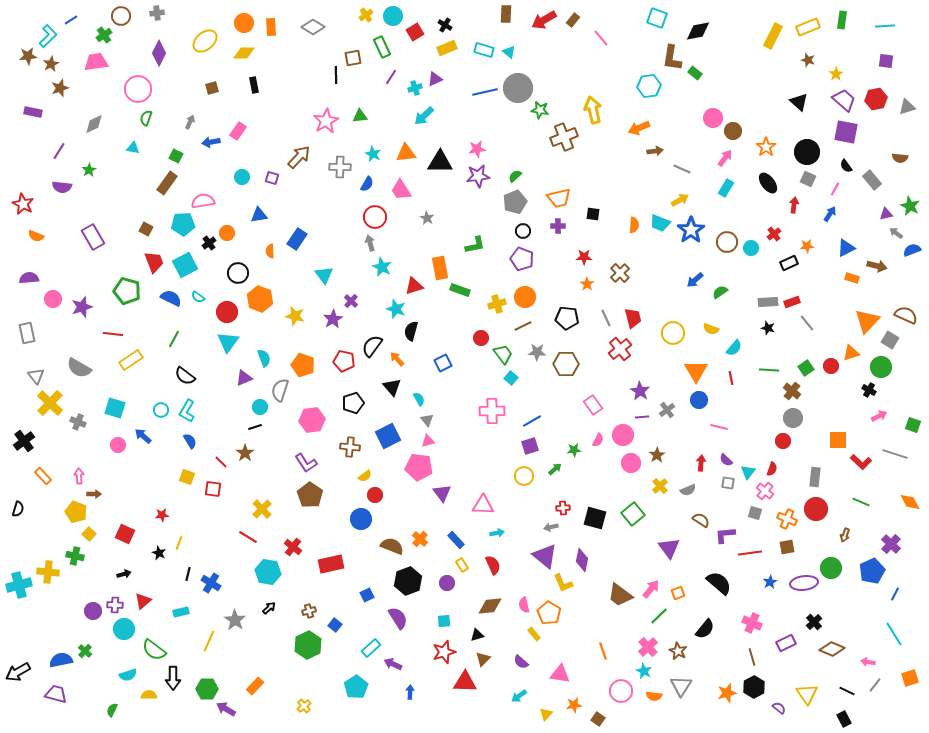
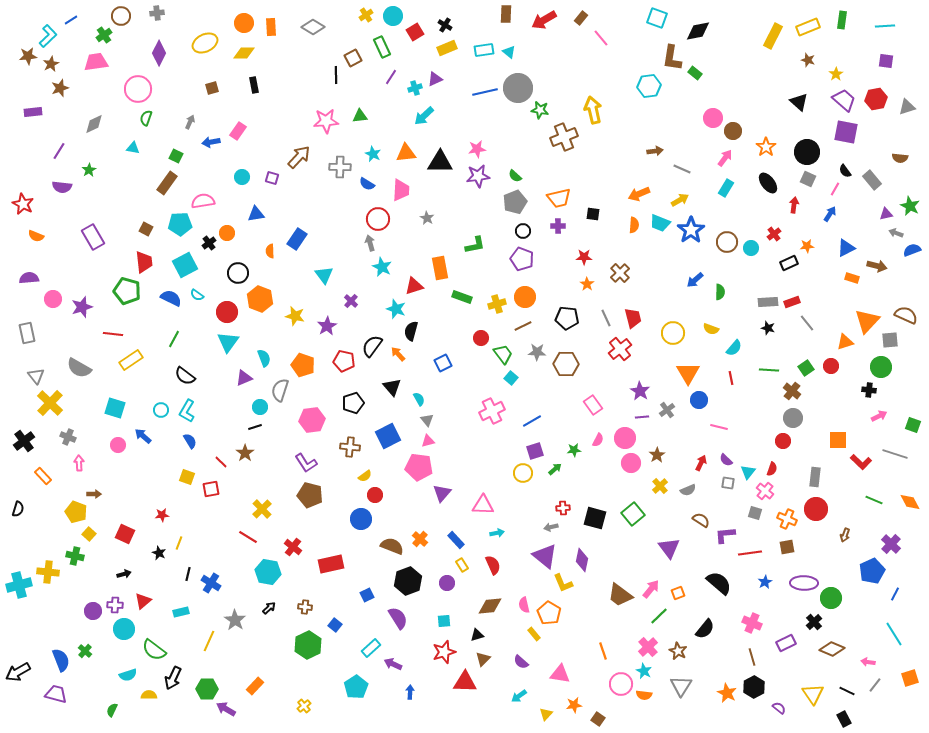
brown rectangle at (573, 20): moved 8 px right, 2 px up
yellow ellipse at (205, 41): moved 2 px down; rotated 15 degrees clockwise
cyan rectangle at (484, 50): rotated 24 degrees counterclockwise
brown square at (353, 58): rotated 18 degrees counterclockwise
purple rectangle at (33, 112): rotated 18 degrees counterclockwise
pink star at (326, 121): rotated 25 degrees clockwise
orange arrow at (639, 128): moved 66 px down
black semicircle at (846, 166): moved 1 px left, 5 px down
green semicircle at (515, 176): rotated 96 degrees counterclockwise
blue semicircle at (367, 184): rotated 91 degrees clockwise
pink trapezoid at (401, 190): rotated 145 degrees counterclockwise
blue triangle at (259, 215): moved 3 px left, 1 px up
red circle at (375, 217): moved 3 px right, 2 px down
cyan pentagon at (183, 224): moved 3 px left
gray arrow at (896, 233): rotated 16 degrees counterclockwise
red trapezoid at (154, 262): moved 10 px left; rotated 15 degrees clockwise
green rectangle at (460, 290): moved 2 px right, 7 px down
green semicircle at (720, 292): rotated 126 degrees clockwise
cyan semicircle at (198, 297): moved 1 px left, 2 px up
purple star at (333, 319): moved 6 px left, 7 px down
gray square at (890, 340): rotated 36 degrees counterclockwise
orange triangle at (851, 353): moved 6 px left, 11 px up
orange arrow at (397, 359): moved 1 px right, 5 px up
orange triangle at (696, 371): moved 8 px left, 2 px down
black cross at (869, 390): rotated 24 degrees counterclockwise
pink cross at (492, 411): rotated 25 degrees counterclockwise
gray cross at (78, 422): moved 10 px left, 15 px down
pink circle at (623, 435): moved 2 px right, 3 px down
purple square at (530, 446): moved 5 px right, 5 px down
red arrow at (701, 463): rotated 21 degrees clockwise
pink arrow at (79, 476): moved 13 px up
yellow circle at (524, 476): moved 1 px left, 3 px up
red square at (213, 489): moved 2 px left; rotated 18 degrees counterclockwise
purple triangle at (442, 493): rotated 18 degrees clockwise
brown pentagon at (310, 495): rotated 20 degrees counterclockwise
green line at (861, 502): moved 13 px right, 2 px up
green circle at (831, 568): moved 30 px down
blue star at (770, 582): moved 5 px left
purple ellipse at (804, 583): rotated 8 degrees clockwise
brown cross at (309, 611): moved 4 px left, 4 px up; rotated 24 degrees clockwise
blue semicircle at (61, 660): rotated 80 degrees clockwise
black arrow at (173, 678): rotated 25 degrees clockwise
pink circle at (621, 691): moved 7 px up
orange star at (727, 693): rotated 30 degrees counterclockwise
yellow triangle at (807, 694): moved 6 px right
orange semicircle at (654, 696): moved 10 px left, 1 px up
